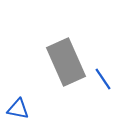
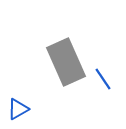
blue triangle: rotated 40 degrees counterclockwise
